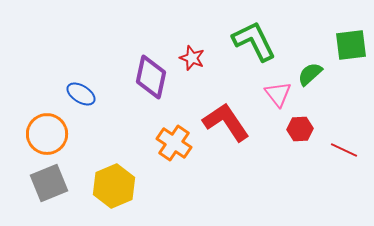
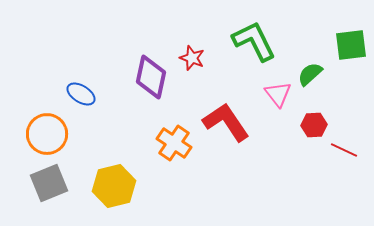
red hexagon: moved 14 px right, 4 px up
yellow hexagon: rotated 9 degrees clockwise
